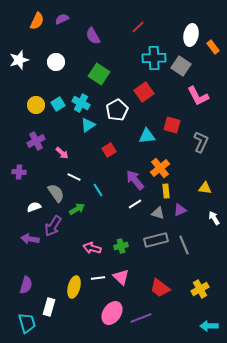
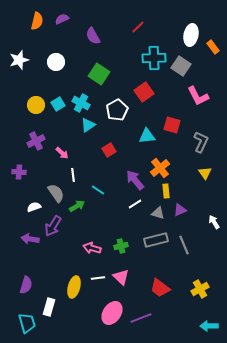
orange semicircle at (37, 21): rotated 12 degrees counterclockwise
white line at (74, 177): moved 1 px left, 2 px up; rotated 56 degrees clockwise
yellow triangle at (205, 188): moved 15 px up; rotated 48 degrees clockwise
cyan line at (98, 190): rotated 24 degrees counterclockwise
green arrow at (77, 209): moved 3 px up
white arrow at (214, 218): moved 4 px down
